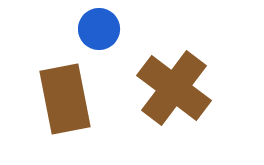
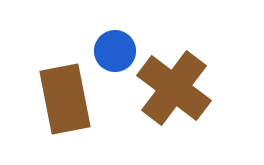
blue circle: moved 16 px right, 22 px down
